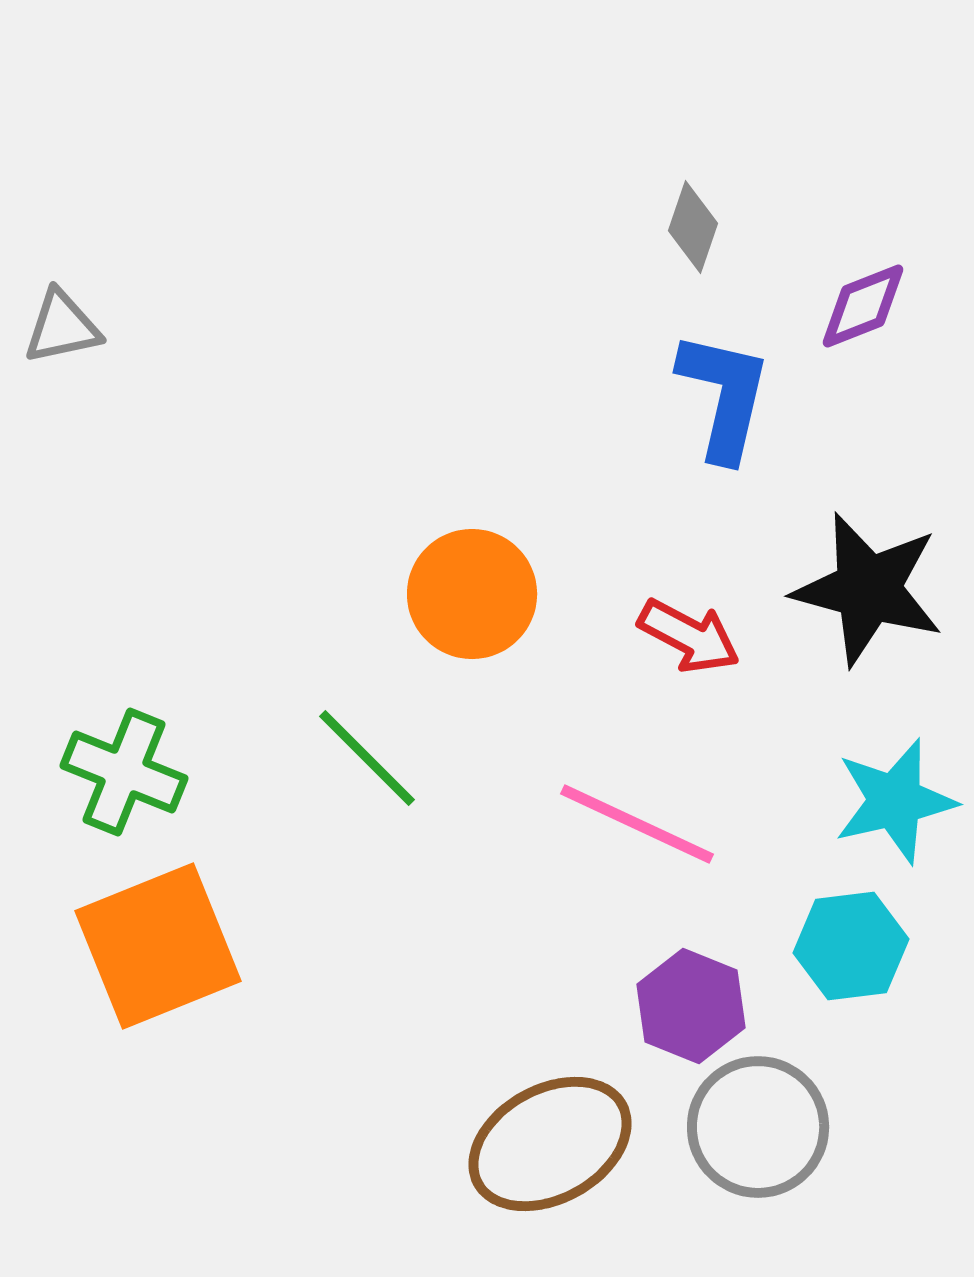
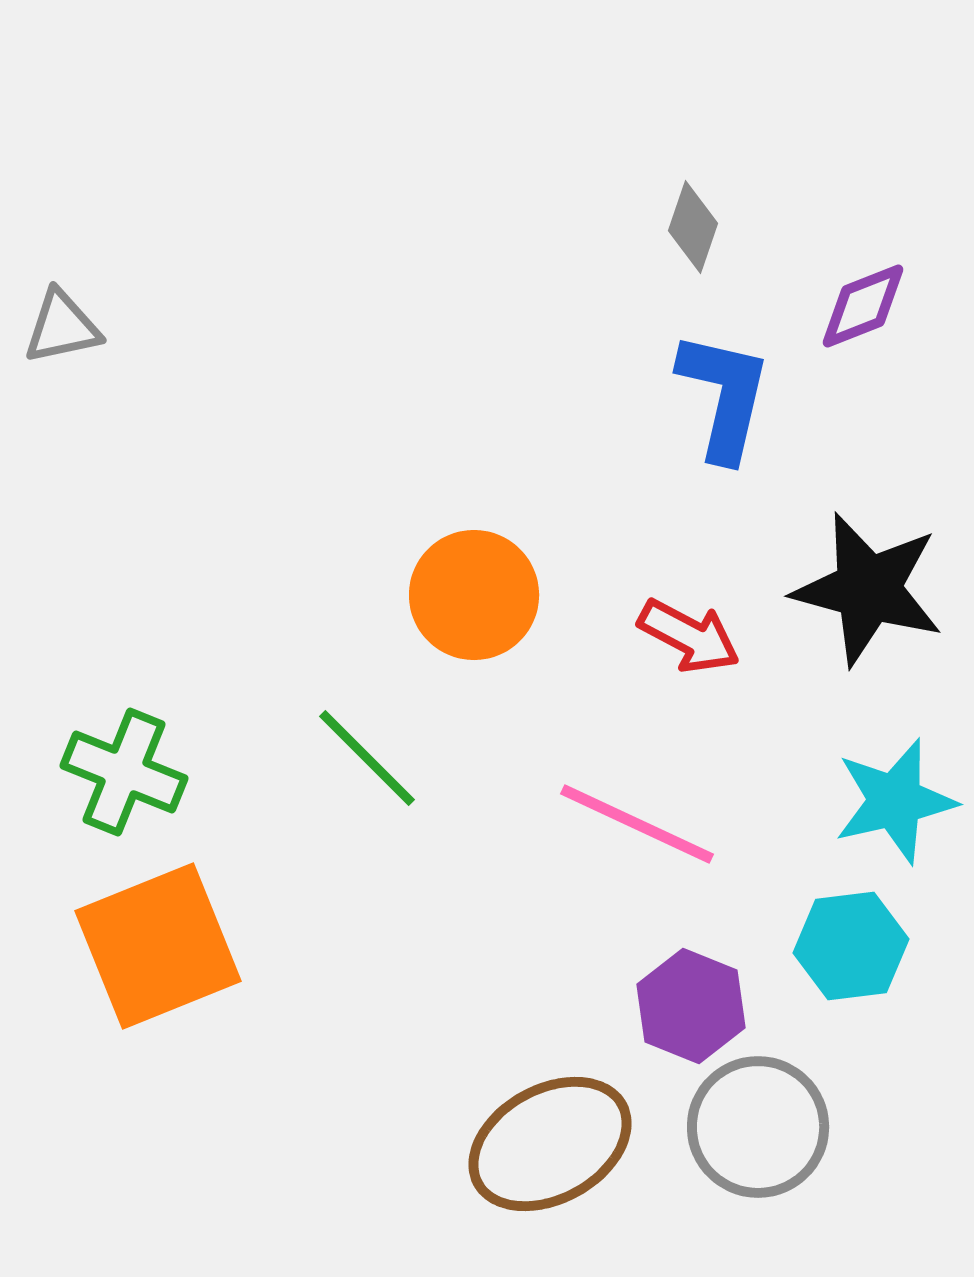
orange circle: moved 2 px right, 1 px down
